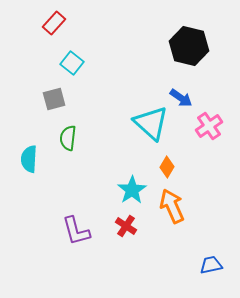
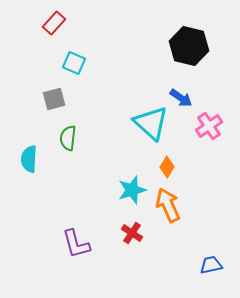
cyan square: moved 2 px right; rotated 15 degrees counterclockwise
cyan star: rotated 16 degrees clockwise
orange arrow: moved 4 px left, 1 px up
red cross: moved 6 px right, 7 px down
purple L-shape: moved 13 px down
